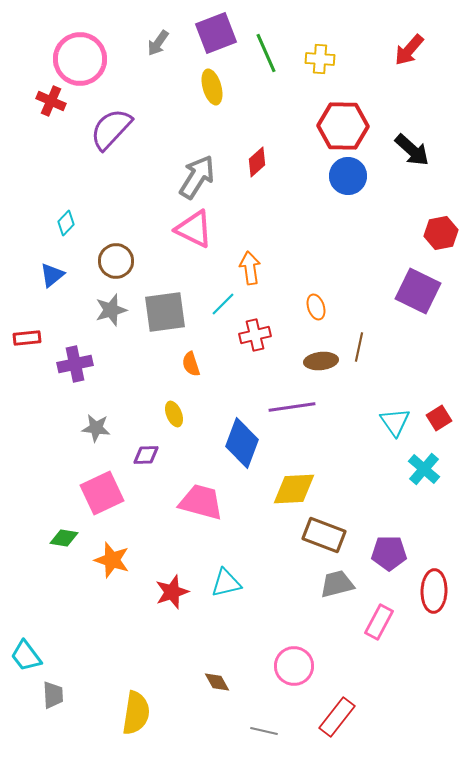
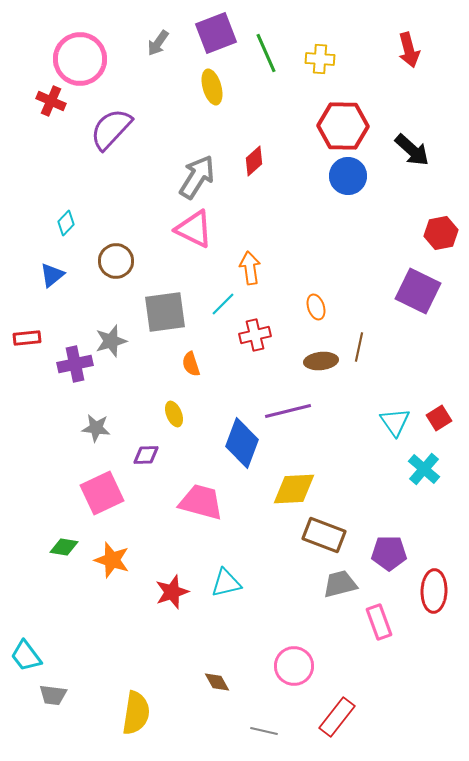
red arrow at (409, 50): rotated 56 degrees counterclockwise
red diamond at (257, 162): moved 3 px left, 1 px up
gray star at (111, 310): moved 31 px down
purple line at (292, 407): moved 4 px left, 4 px down; rotated 6 degrees counterclockwise
green diamond at (64, 538): moved 9 px down
gray trapezoid at (337, 584): moved 3 px right
pink rectangle at (379, 622): rotated 48 degrees counterclockwise
gray trapezoid at (53, 695): rotated 100 degrees clockwise
